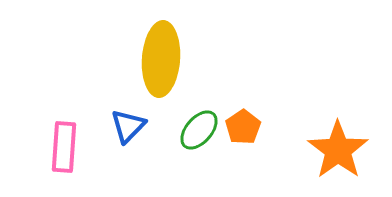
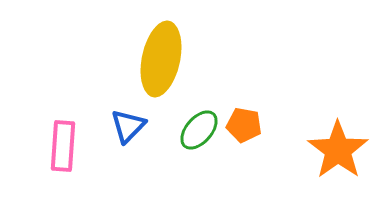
yellow ellipse: rotated 8 degrees clockwise
orange pentagon: moved 1 px right, 2 px up; rotated 28 degrees counterclockwise
pink rectangle: moved 1 px left, 1 px up
